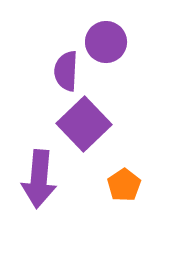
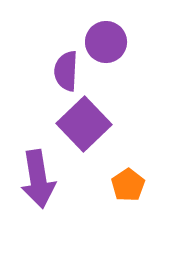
purple arrow: moved 1 px left; rotated 14 degrees counterclockwise
orange pentagon: moved 4 px right
